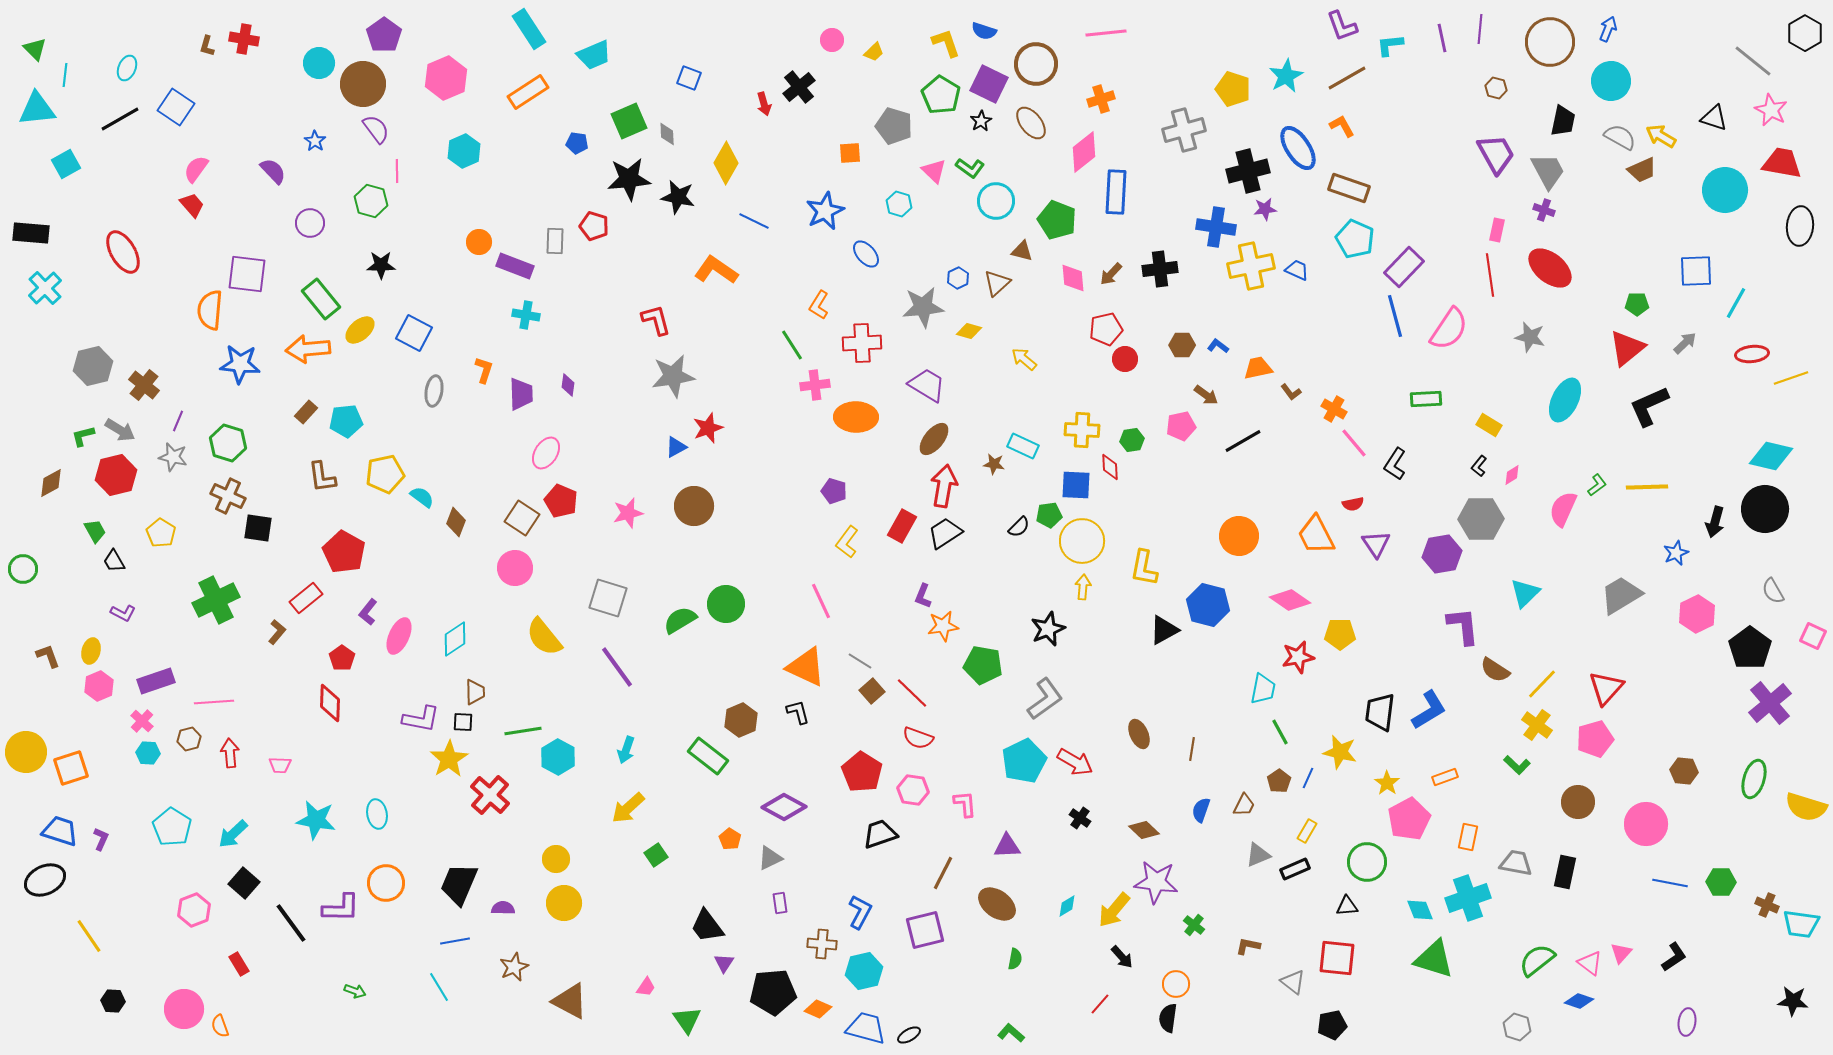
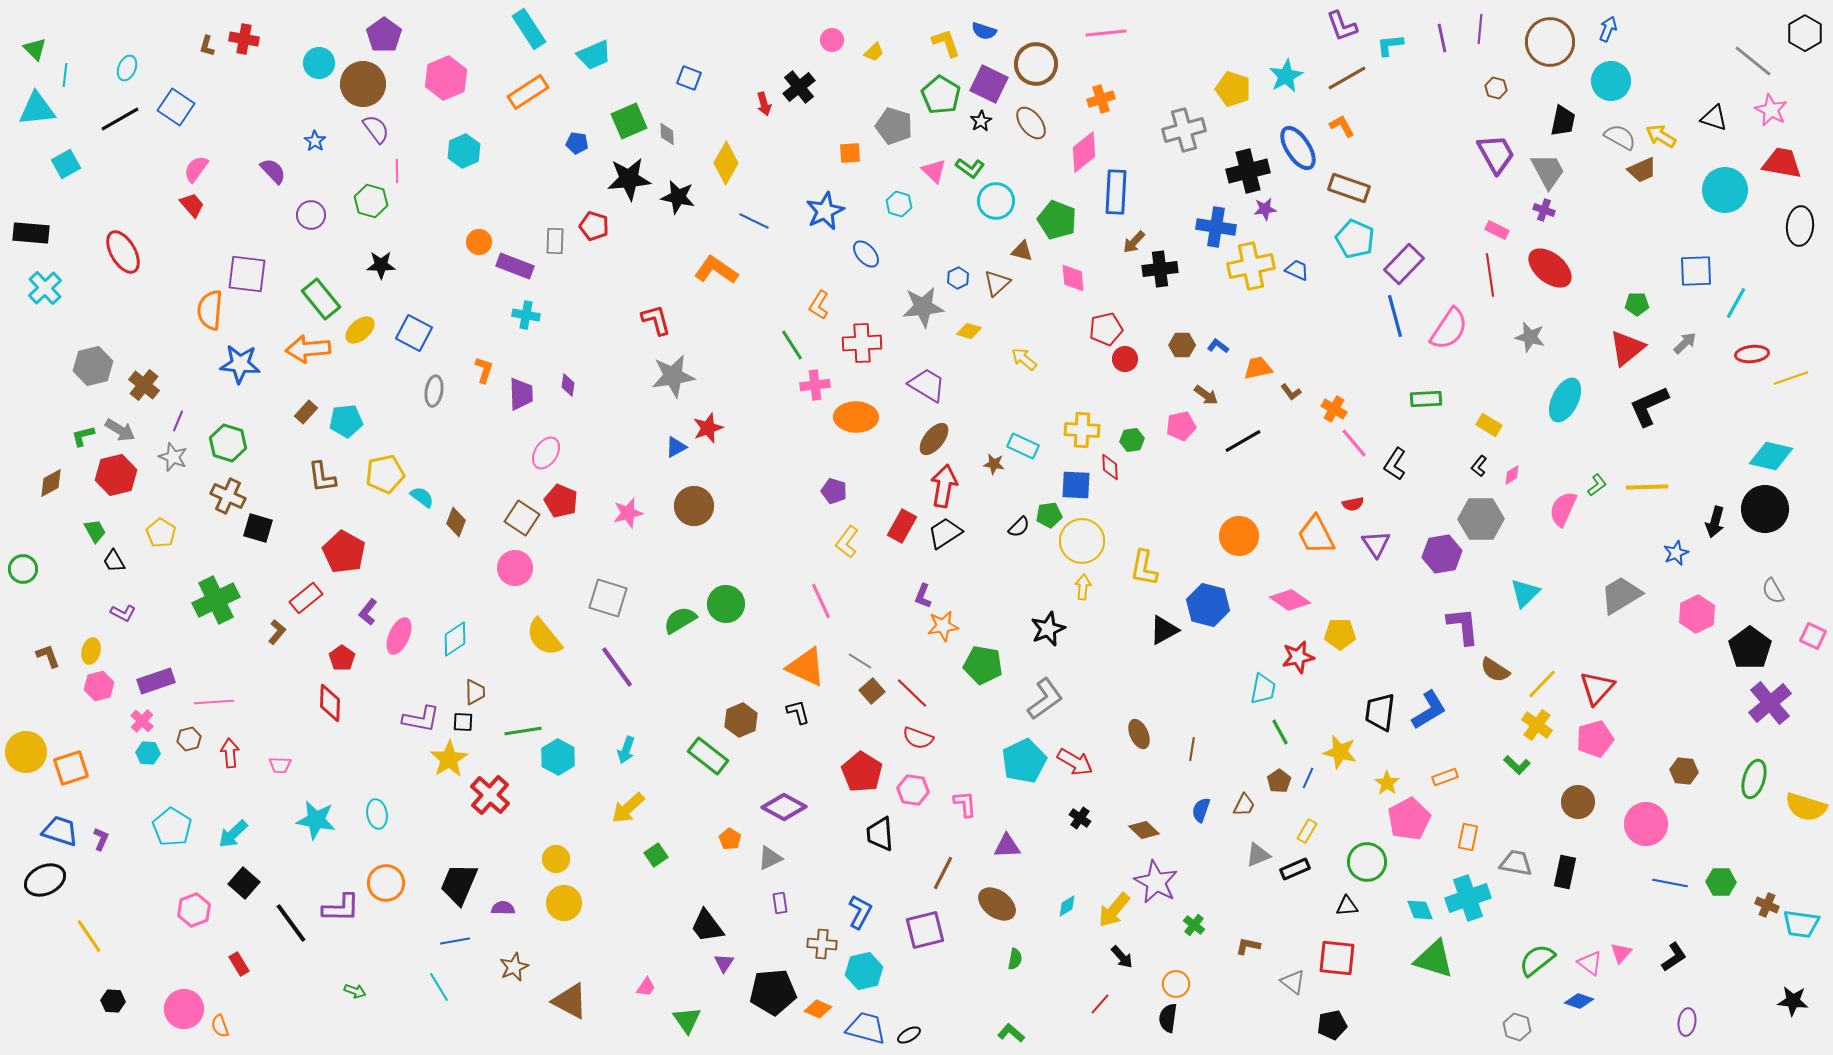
purple circle at (310, 223): moved 1 px right, 8 px up
pink rectangle at (1497, 230): rotated 75 degrees counterclockwise
purple rectangle at (1404, 267): moved 3 px up
brown arrow at (1111, 274): moved 23 px right, 32 px up
gray star at (173, 457): rotated 8 degrees clockwise
black square at (258, 528): rotated 8 degrees clockwise
pink hexagon at (99, 686): rotated 8 degrees clockwise
red triangle at (1606, 688): moved 9 px left
black trapezoid at (880, 834): rotated 75 degrees counterclockwise
purple star at (1156, 882): rotated 21 degrees clockwise
